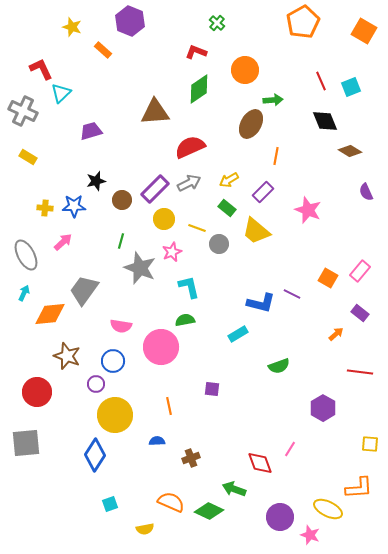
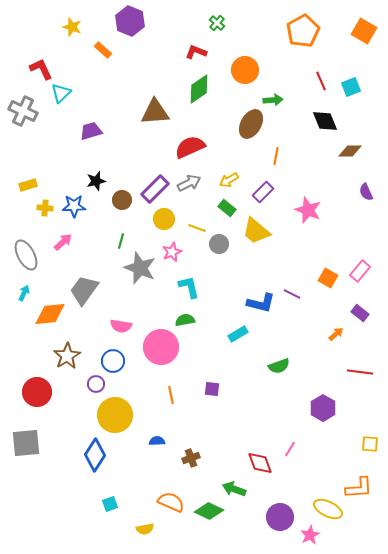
orange pentagon at (303, 22): moved 9 px down
brown diamond at (350, 151): rotated 30 degrees counterclockwise
yellow rectangle at (28, 157): moved 28 px down; rotated 48 degrees counterclockwise
brown star at (67, 356): rotated 20 degrees clockwise
orange line at (169, 406): moved 2 px right, 11 px up
pink star at (310, 535): rotated 24 degrees clockwise
